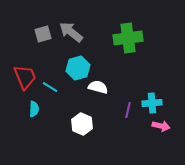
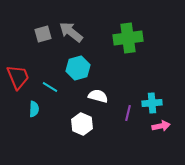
red trapezoid: moved 7 px left
white semicircle: moved 9 px down
purple line: moved 3 px down
pink arrow: rotated 24 degrees counterclockwise
